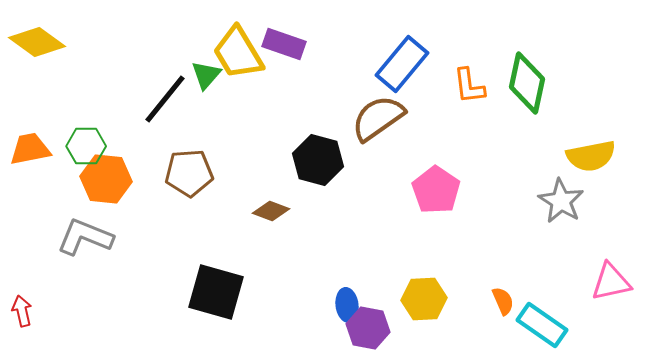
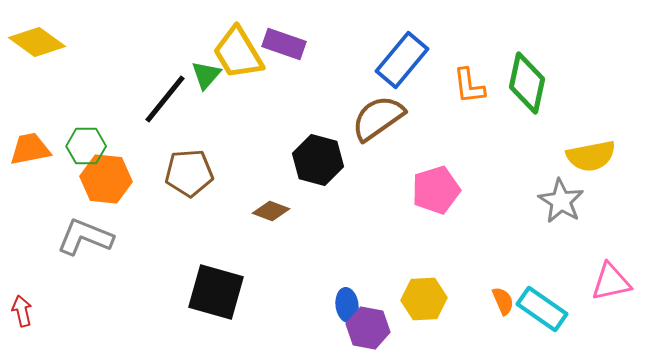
blue rectangle: moved 4 px up
pink pentagon: rotated 21 degrees clockwise
cyan rectangle: moved 16 px up
